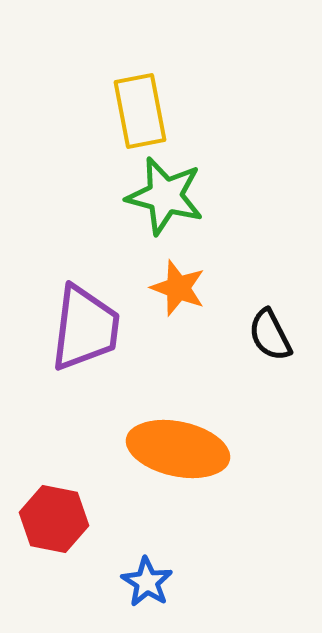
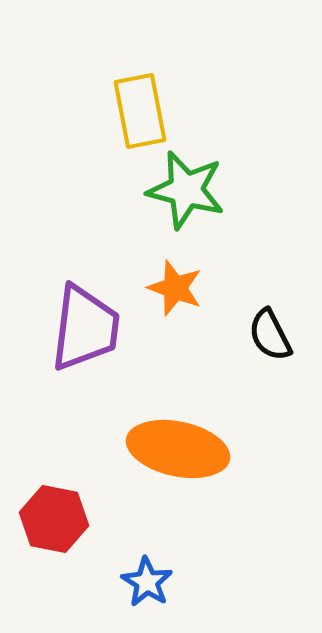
green star: moved 21 px right, 6 px up
orange star: moved 3 px left
